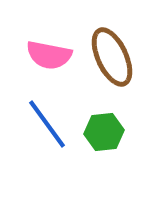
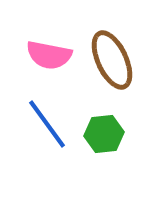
brown ellipse: moved 3 px down
green hexagon: moved 2 px down
